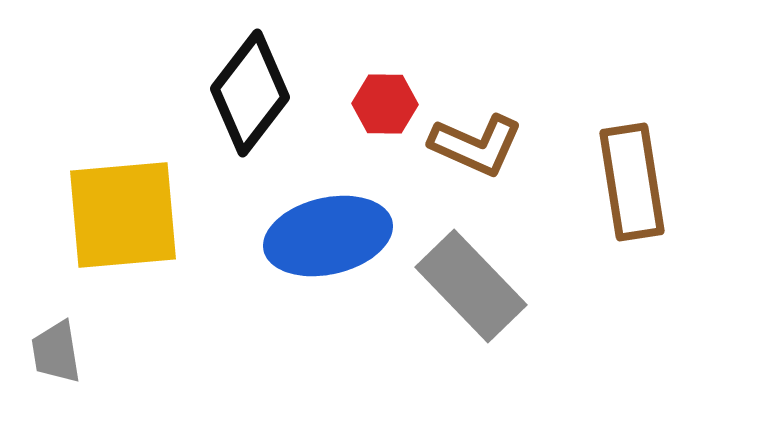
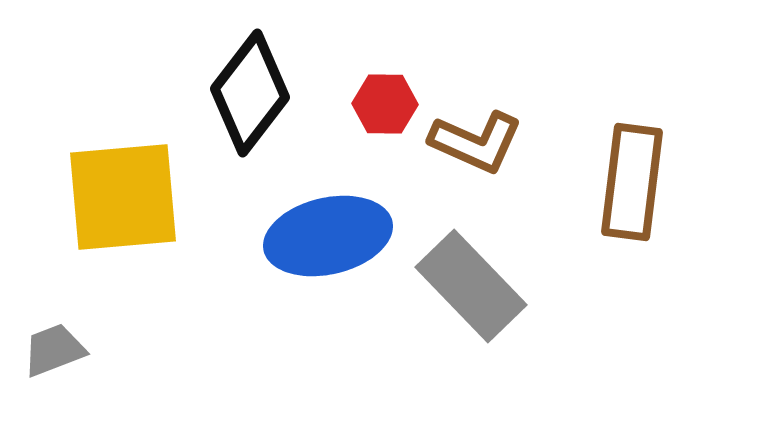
brown L-shape: moved 3 px up
brown rectangle: rotated 16 degrees clockwise
yellow square: moved 18 px up
gray trapezoid: moved 2 px left, 2 px up; rotated 78 degrees clockwise
